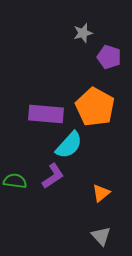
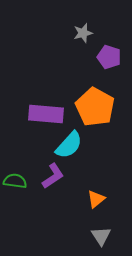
orange triangle: moved 5 px left, 6 px down
gray triangle: rotated 10 degrees clockwise
